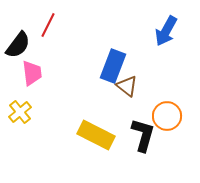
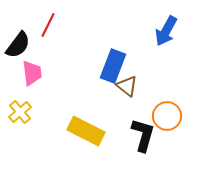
yellow rectangle: moved 10 px left, 4 px up
